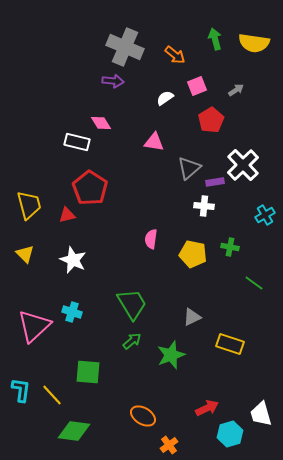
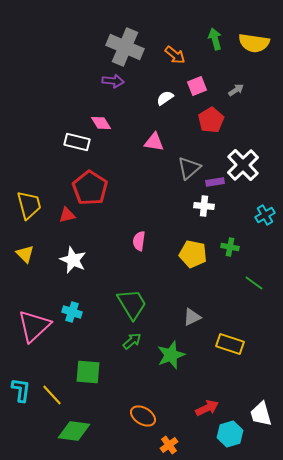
pink semicircle at (151, 239): moved 12 px left, 2 px down
